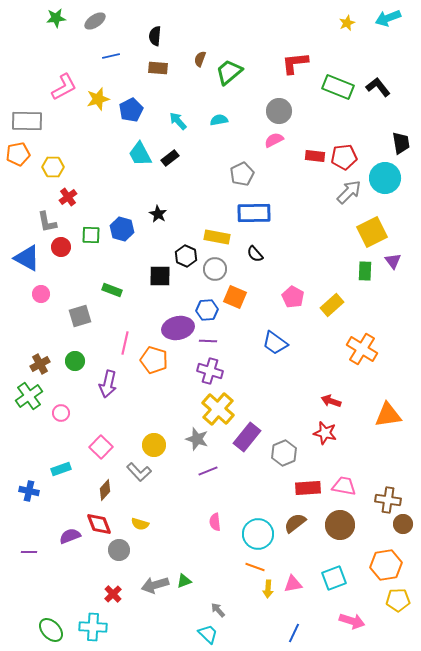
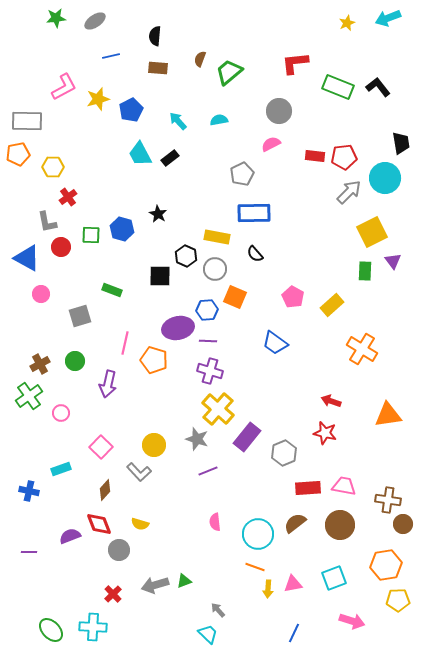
pink semicircle at (274, 140): moved 3 px left, 4 px down
